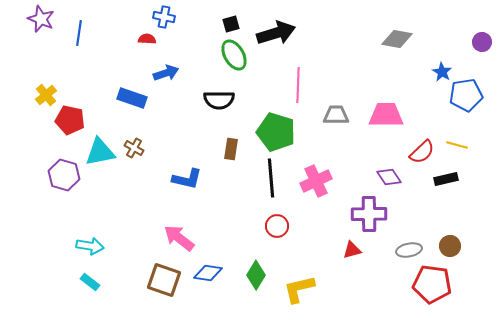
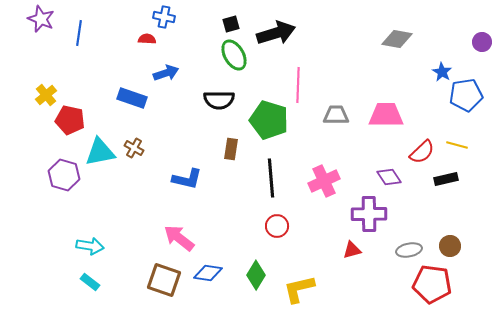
green pentagon at (276, 132): moved 7 px left, 12 px up
pink cross at (316, 181): moved 8 px right
